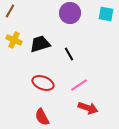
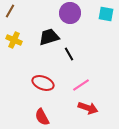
black trapezoid: moved 9 px right, 7 px up
pink line: moved 2 px right
